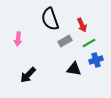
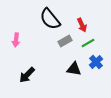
black semicircle: rotated 20 degrees counterclockwise
pink arrow: moved 2 px left, 1 px down
green line: moved 1 px left
blue cross: moved 2 px down; rotated 24 degrees counterclockwise
black arrow: moved 1 px left
